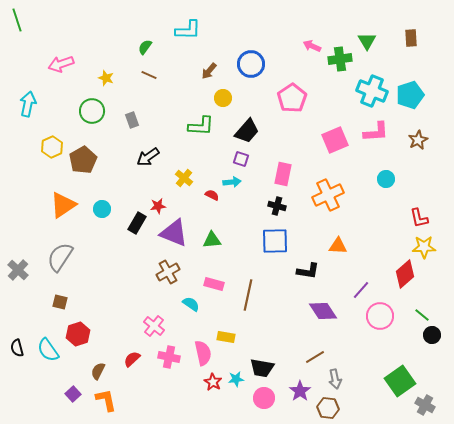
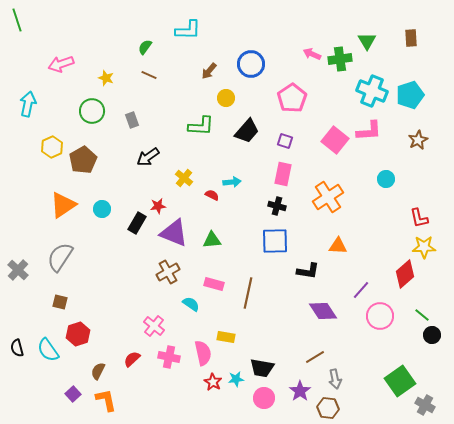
pink arrow at (312, 46): moved 8 px down
yellow circle at (223, 98): moved 3 px right
pink L-shape at (376, 132): moved 7 px left, 1 px up
pink square at (335, 140): rotated 28 degrees counterclockwise
purple square at (241, 159): moved 44 px right, 18 px up
orange cross at (328, 195): moved 2 px down; rotated 8 degrees counterclockwise
brown line at (248, 295): moved 2 px up
